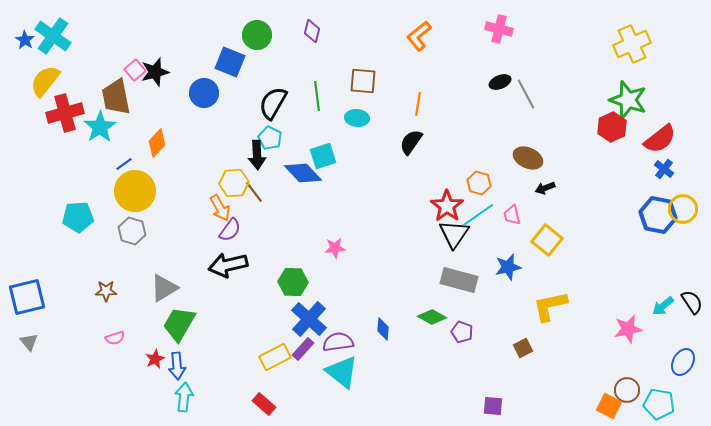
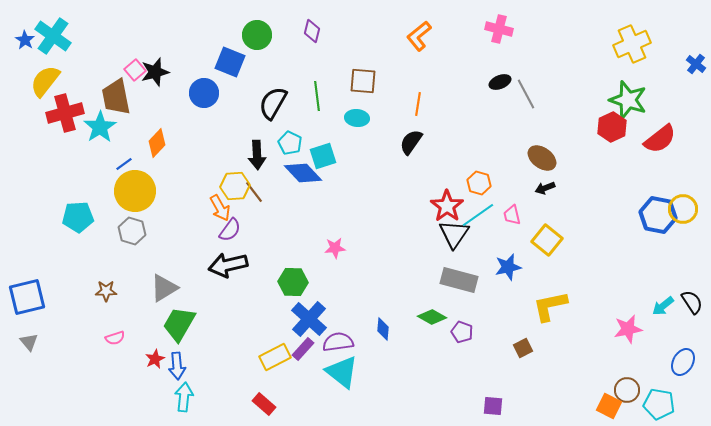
cyan pentagon at (270, 138): moved 20 px right, 5 px down
brown ellipse at (528, 158): moved 14 px right; rotated 12 degrees clockwise
blue cross at (664, 169): moved 32 px right, 105 px up
yellow hexagon at (234, 183): moved 1 px right, 3 px down
